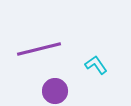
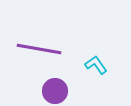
purple line: rotated 24 degrees clockwise
